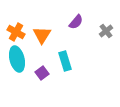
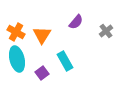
cyan rectangle: rotated 12 degrees counterclockwise
